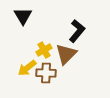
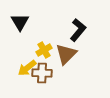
black triangle: moved 3 px left, 6 px down
black L-shape: moved 1 px right, 1 px up
brown cross: moved 4 px left
